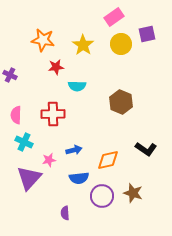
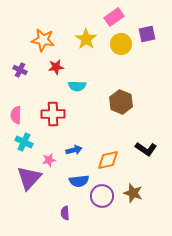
yellow star: moved 3 px right, 6 px up
purple cross: moved 10 px right, 5 px up
blue semicircle: moved 3 px down
